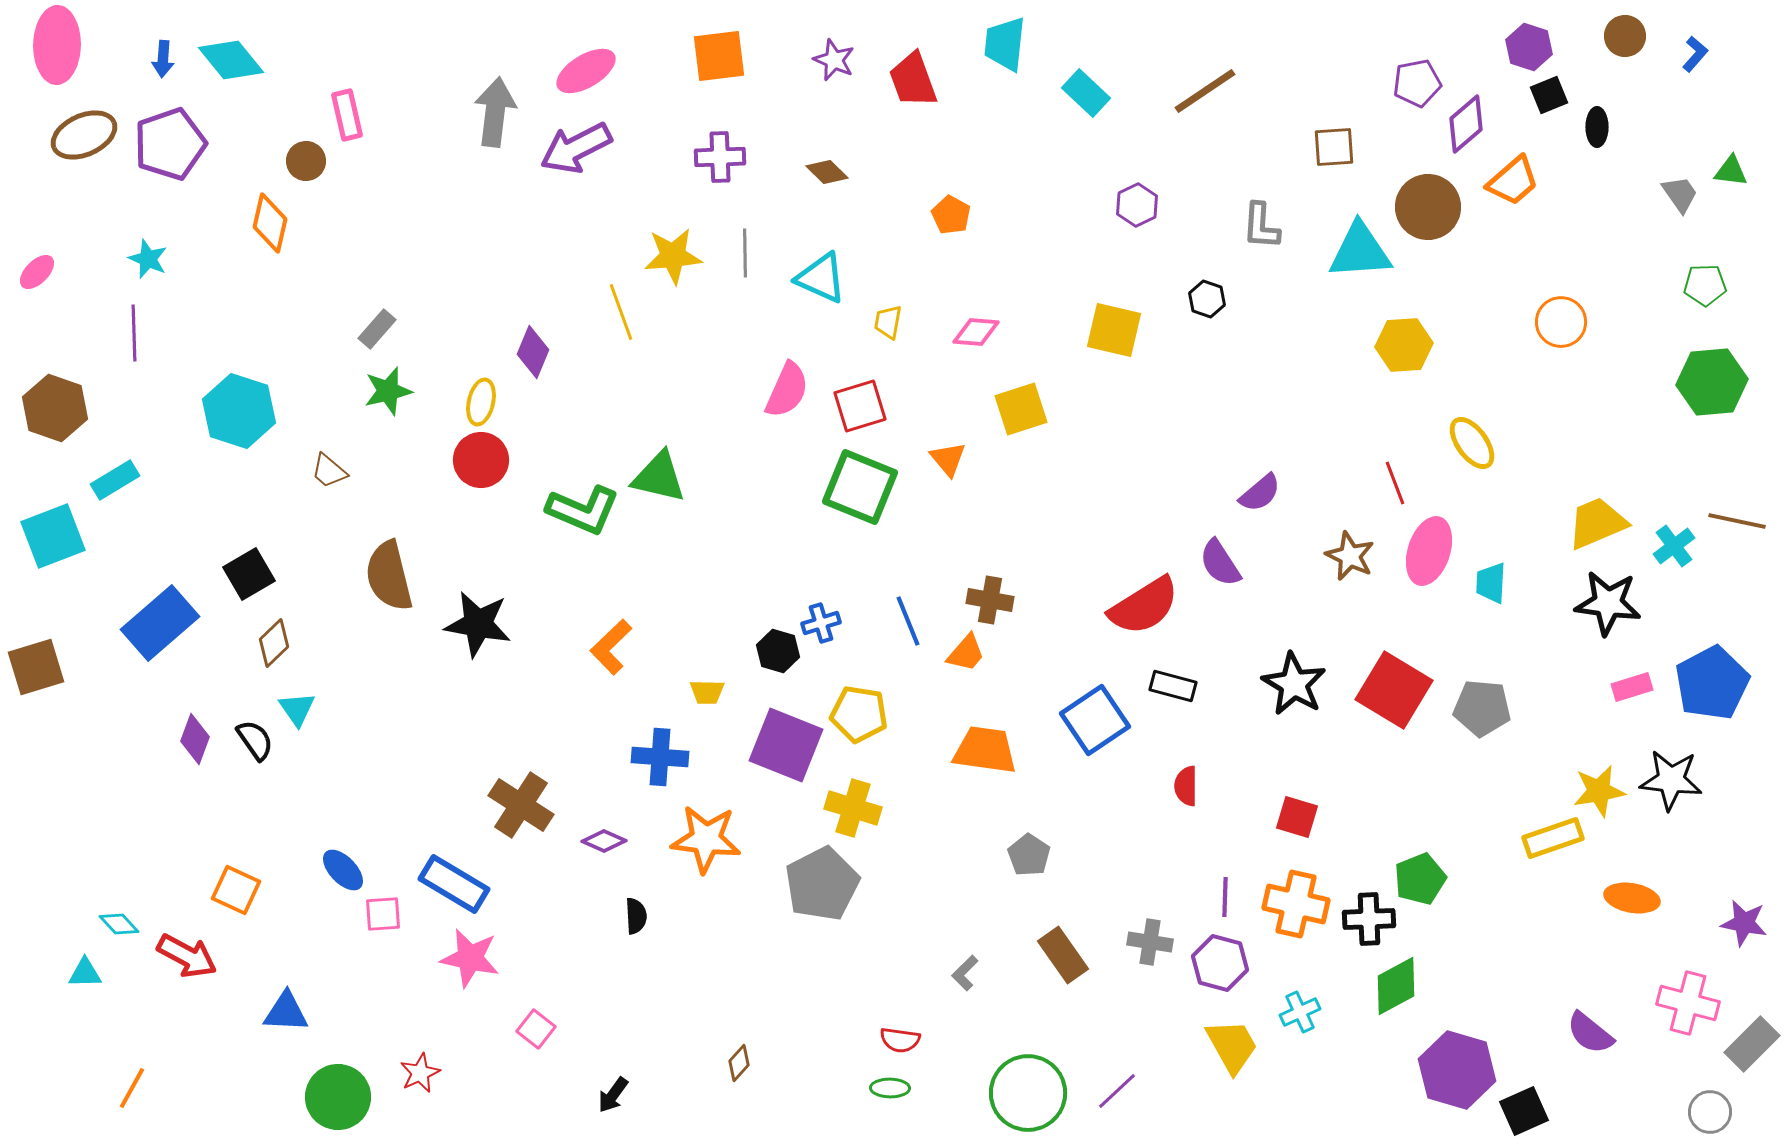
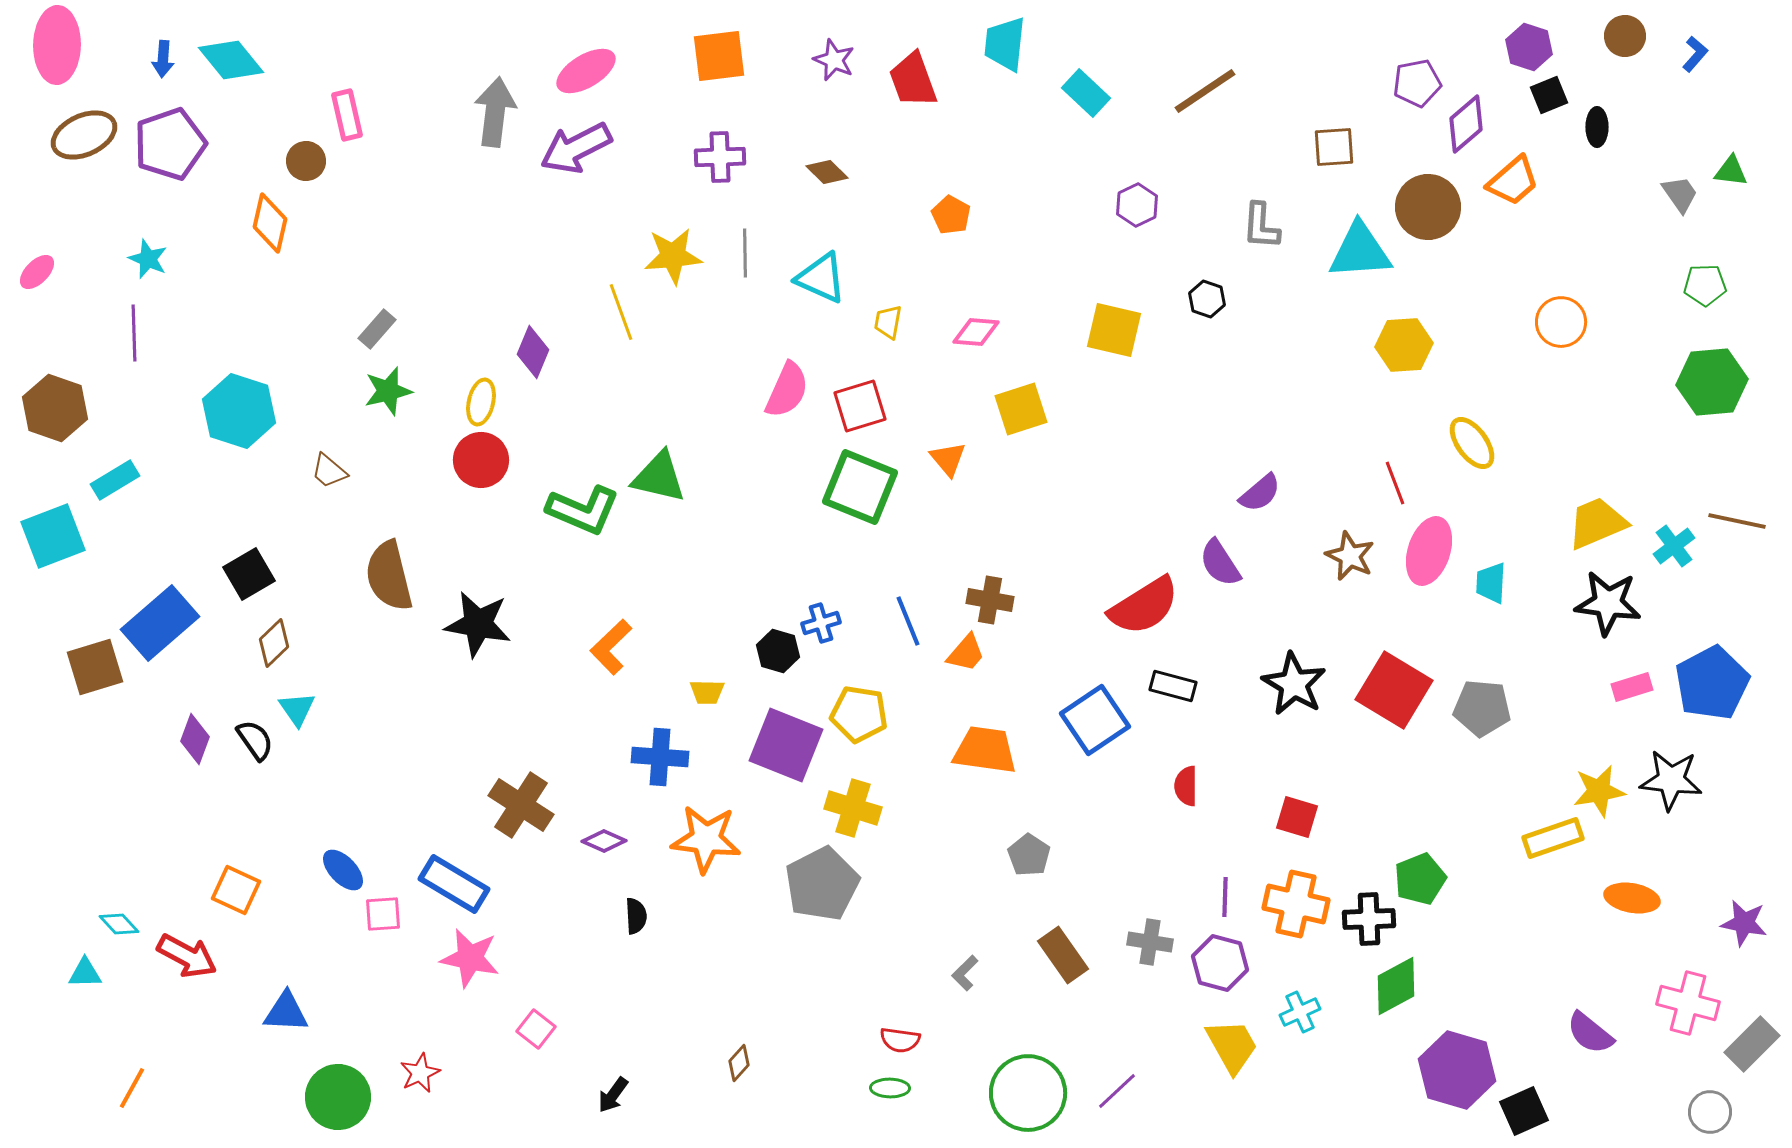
brown square at (36, 667): moved 59 px right
